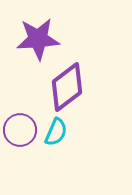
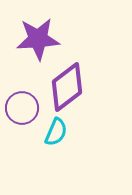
purple circle: moved 2 px right, 22 px up
